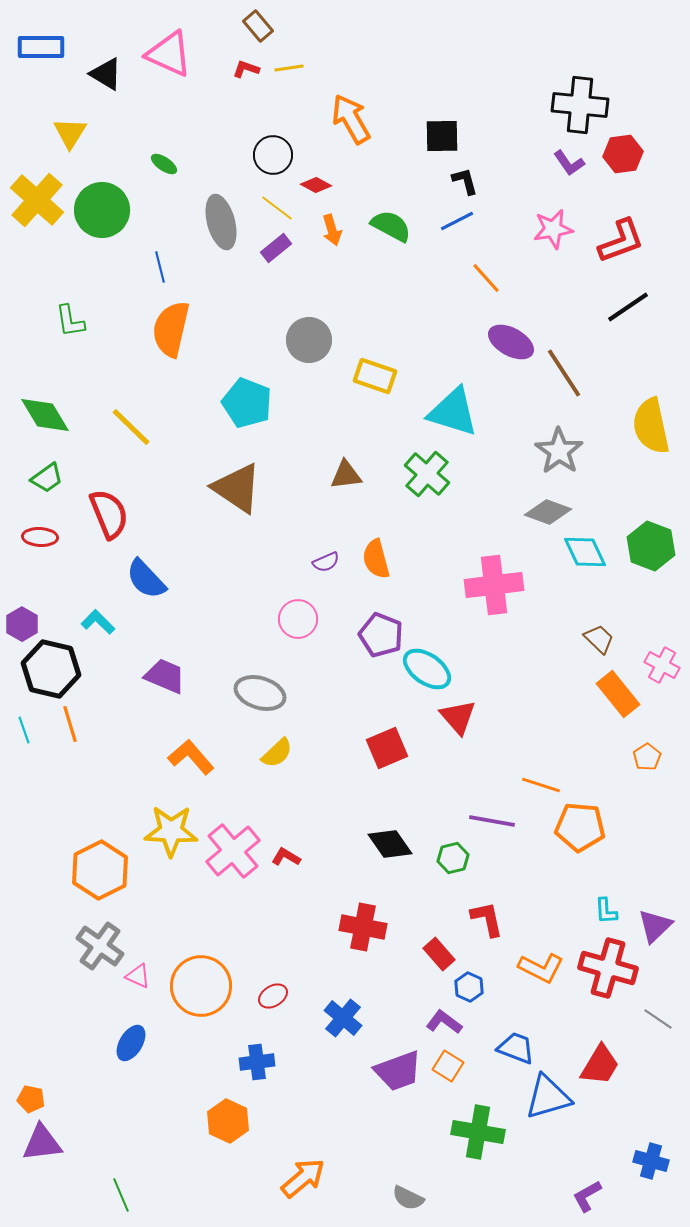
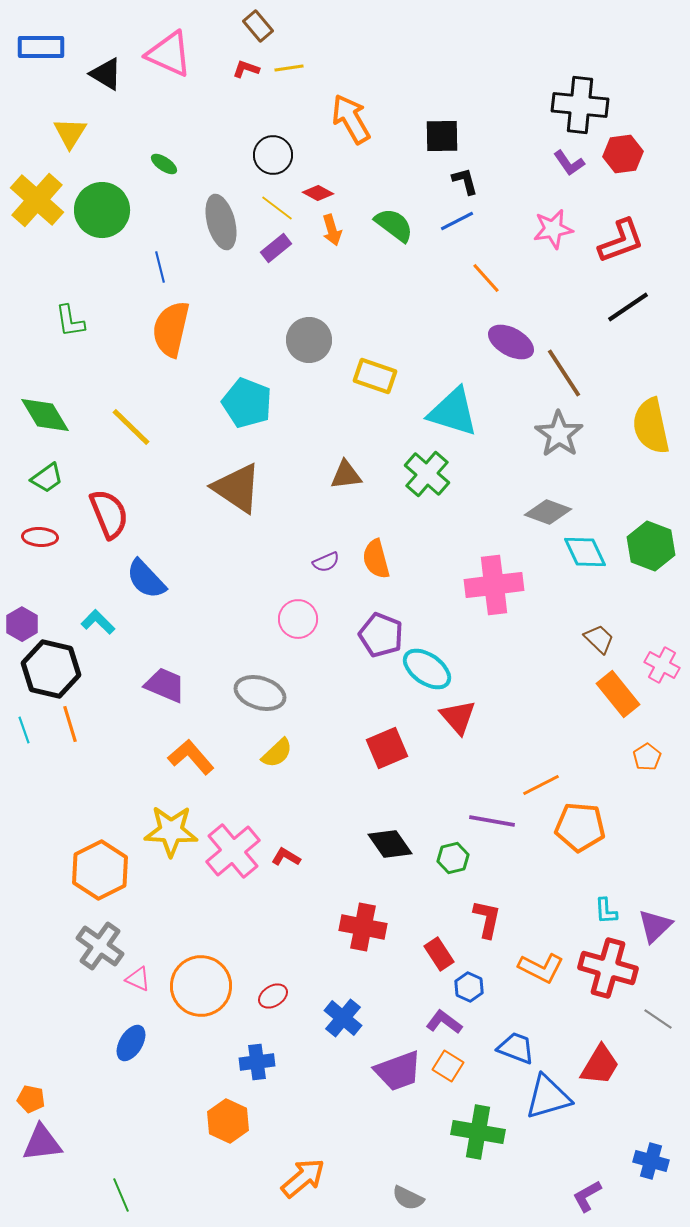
red diamond at (316, 185): moved 2 px right, 8 px down
green semicircle at (391, 226): moved 3 px right, 1 px up; rotated 9 degrees clockwise
gray star at (559, 451): moved 17 px up
purple trapezoid at (165, 676): moved 9 px down
orange line at (541, 785): rotated 45 degrees counterclockwise
red L-shape at (487, 919): rotated 24 degrees clockwise
red rectangle at (439, 954): rotated 8 degrees clockwise
pink triangle at (138, 976): moved 3 px down
